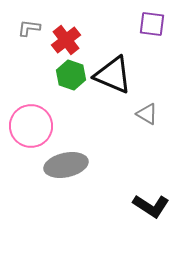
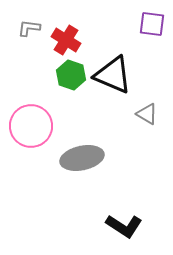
red cross: rotated 20 degrees counterclockwise
gray ellipse: moved 16 px right, 7 px up
black L-shape: moved 27 px left, 20 px down
